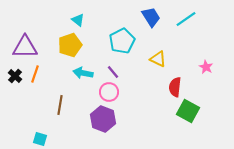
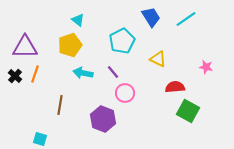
pink star: rotated 16 degrees counterclockwise
red semicircle: rotated 78 degrees clockwise
pink circle: moved 16 px right, 1 px down
